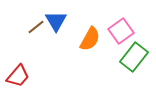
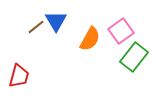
red trapezoid: moved 1 px right; rotated 25 degrees counterclockwise
